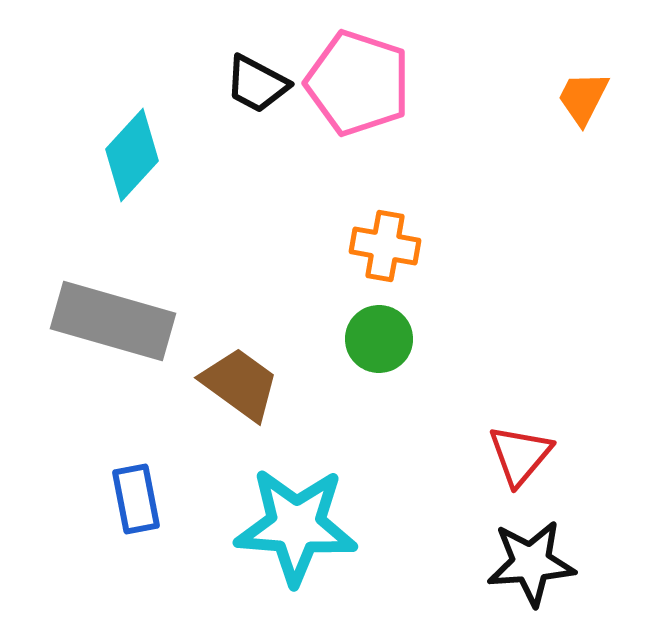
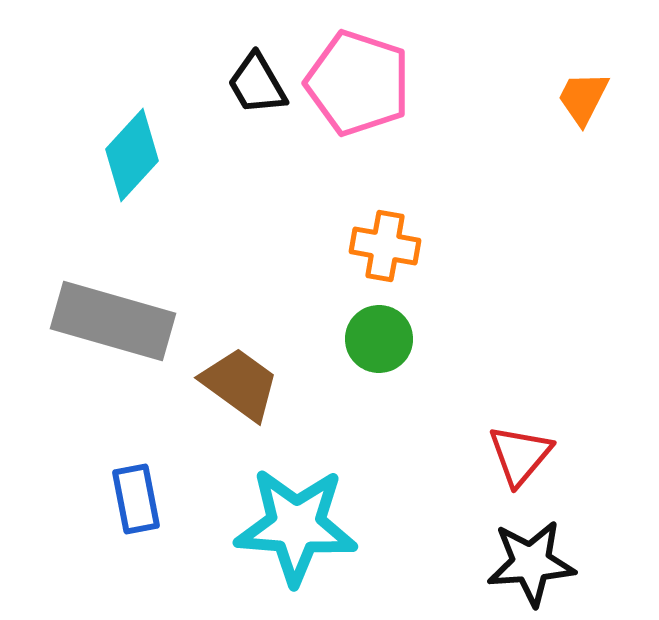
black trapezoid: rotated 32 degrees clockwise
